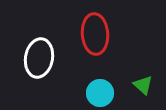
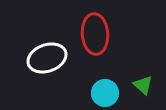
white ellipse: moved 8 px right; rotated 60 degrees clockwise
cyan circle: moved 5 px right
